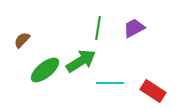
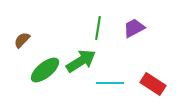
red rectangle: moved 7 px up
